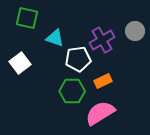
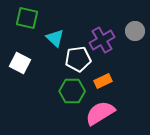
cyan triangle: rotated 24 degrees clockwise
white square: rotated 25 degrees counterclockwise
